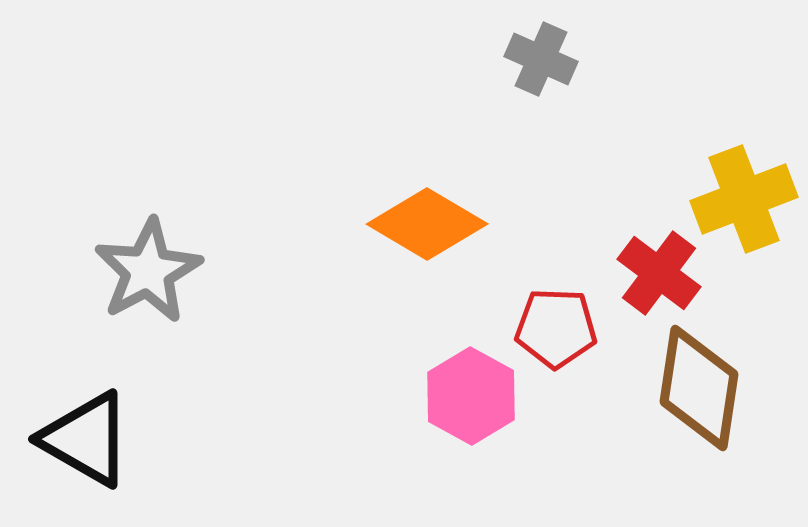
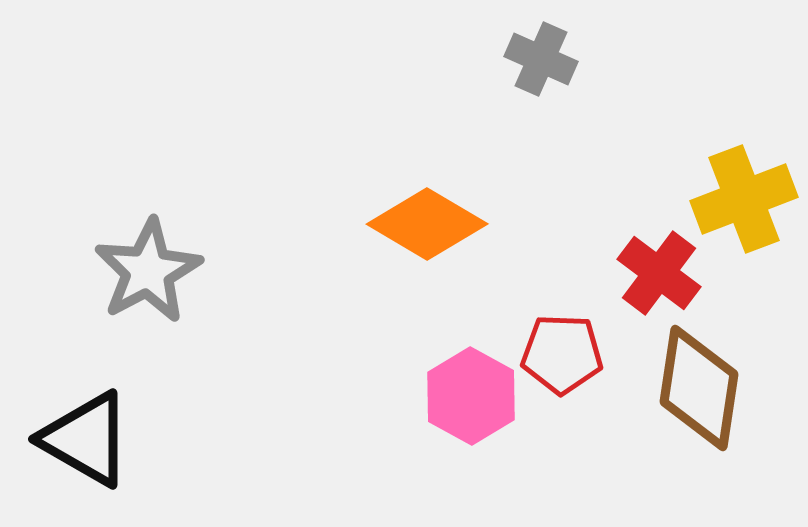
red pentagon: moved 6 px right, 26 px down
